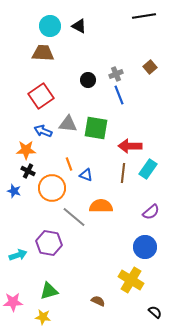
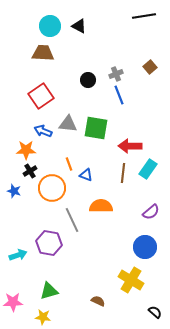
black cross: moved 2 px right; rotated 32 degrees clockwise
gray line: moved 2 px left, 3 px down; rotated 25 degrees clockwise
